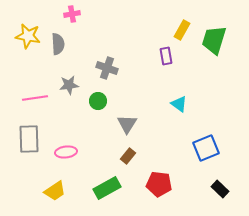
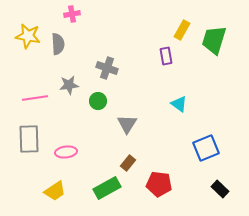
brown rectangle: moved 7 px down
